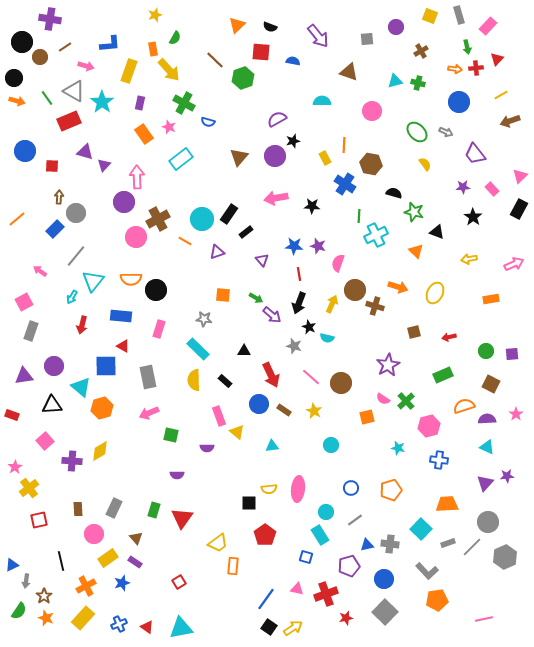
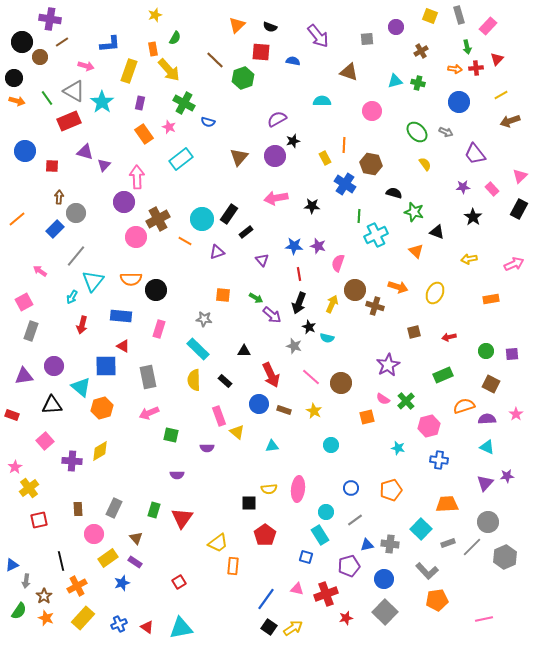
brown line at (65, 47): moved 3 px left, 5 px up
brown rectangle at (284, 410): rotated 16 degrees counterclockwise
orange cross at (86, 586): moved 9 px left
